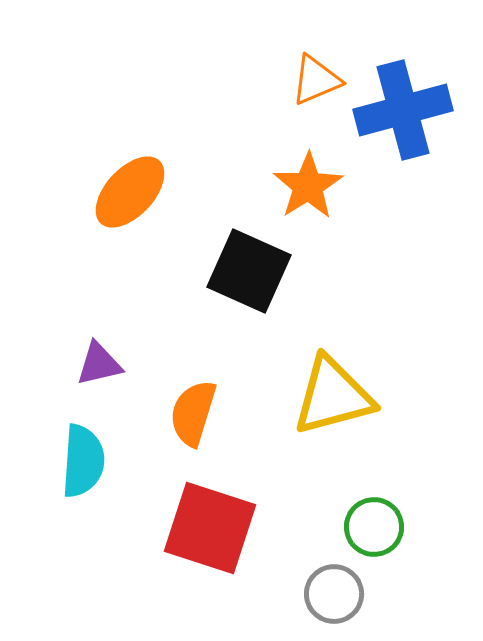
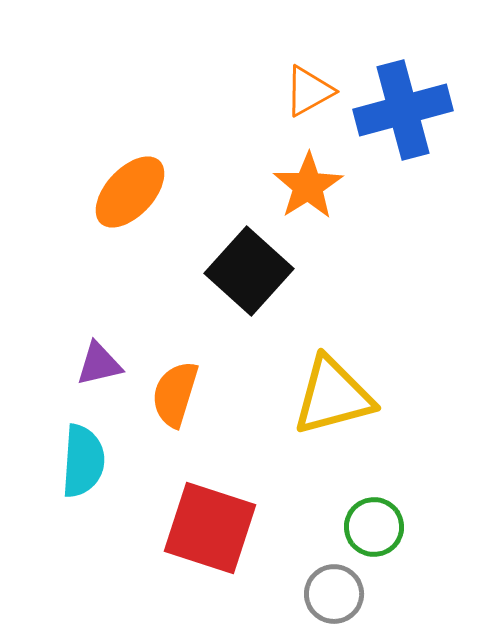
orange triangle: moved 7 px left, 11 px down; rotated 6 degrees counterclockwise
black square: rotated 18 degrees clockwise
orange semicircle: moved 18 px left, 19 px up
